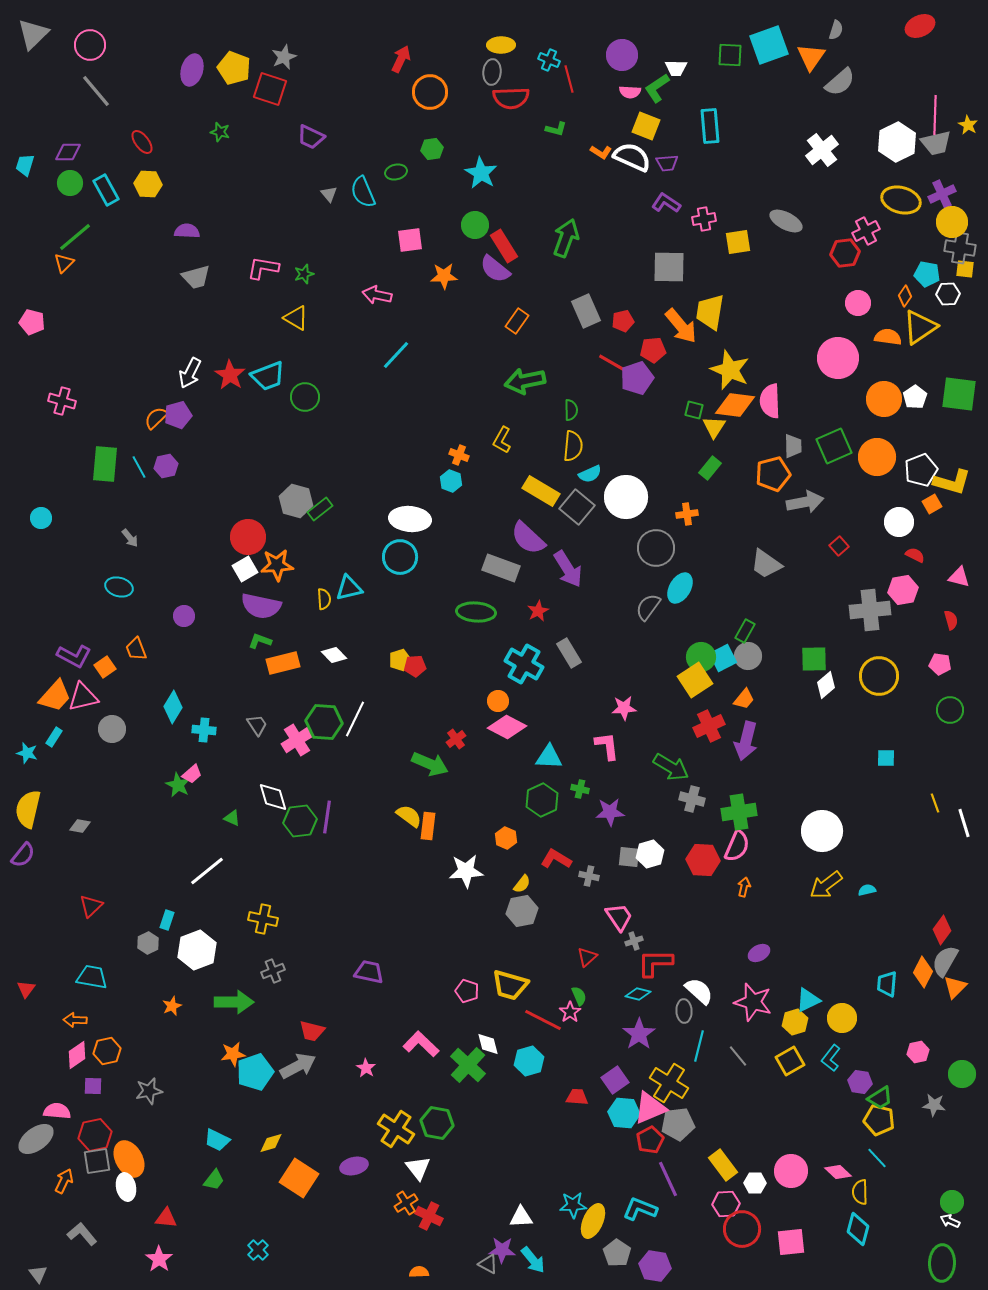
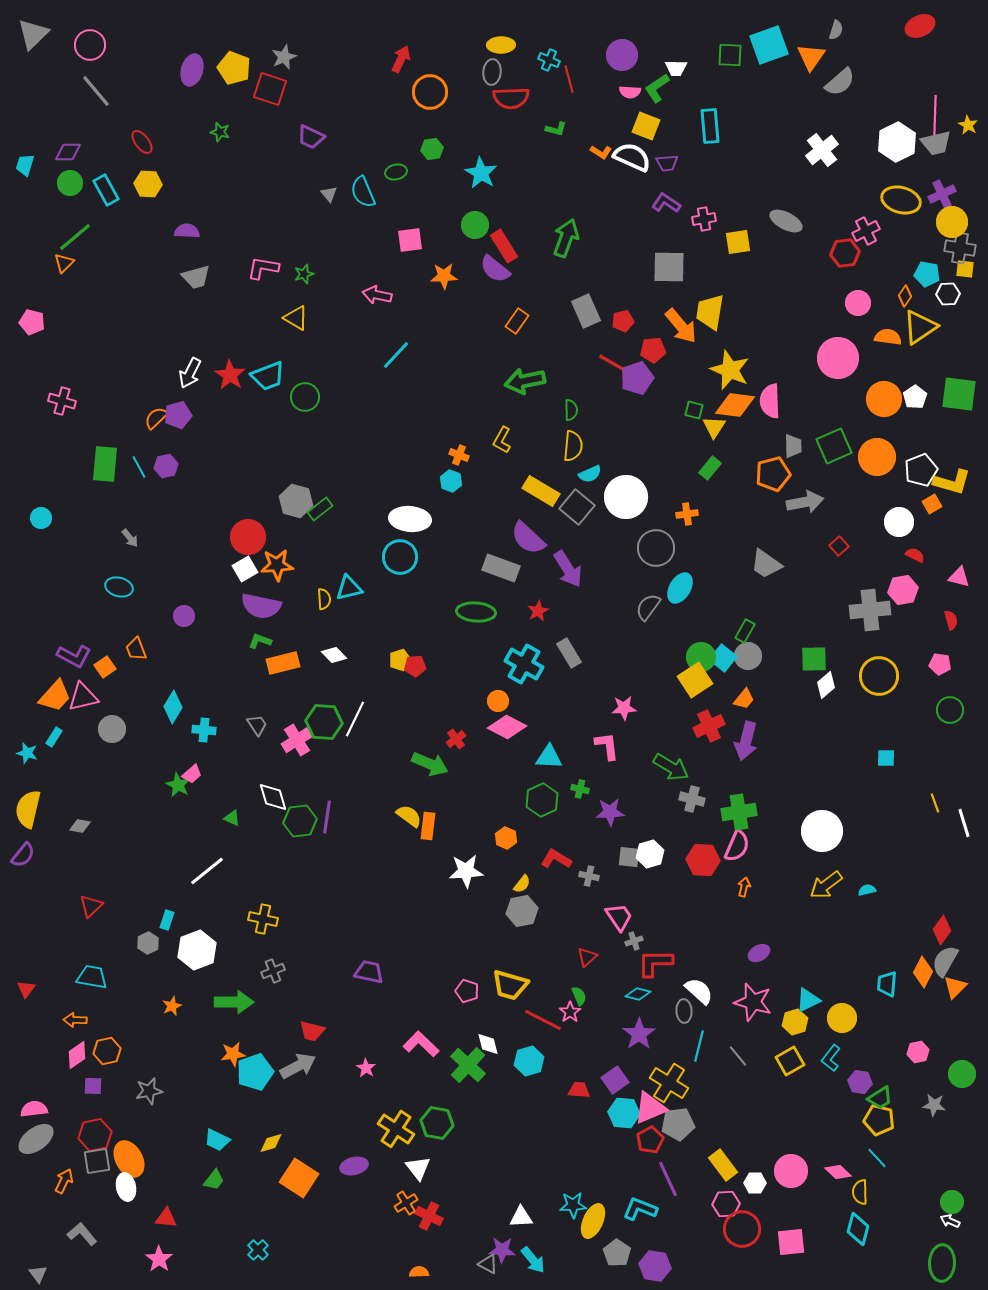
cyan square at (723, 658): rotated 24 degrees counterclockwise
red trapezoid at (577, 1097): moved 2 px right, 7 px up
pink semicircle at (57, 1111): moved 23 px left, 2 px up; rotated 12 degrees counterclockwise
